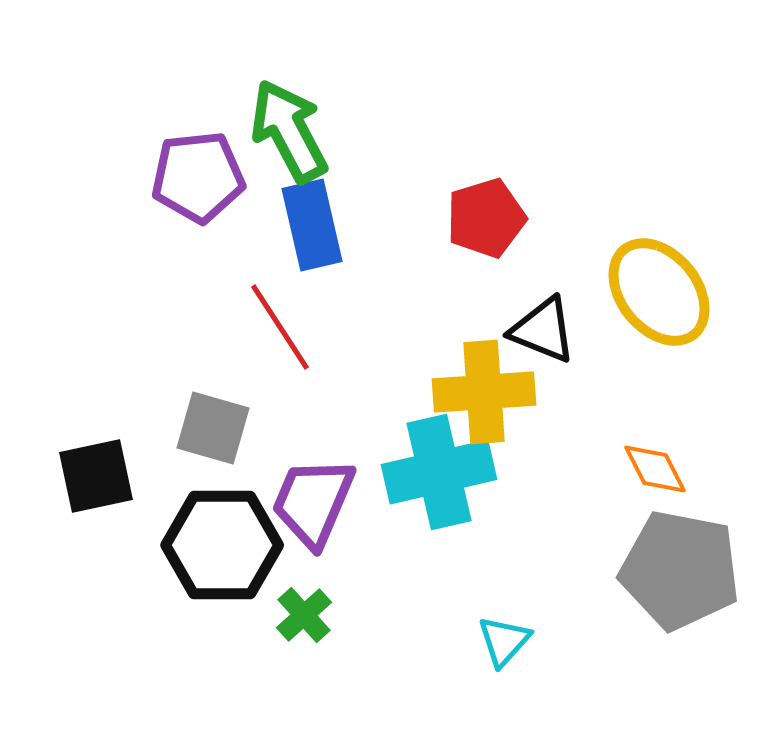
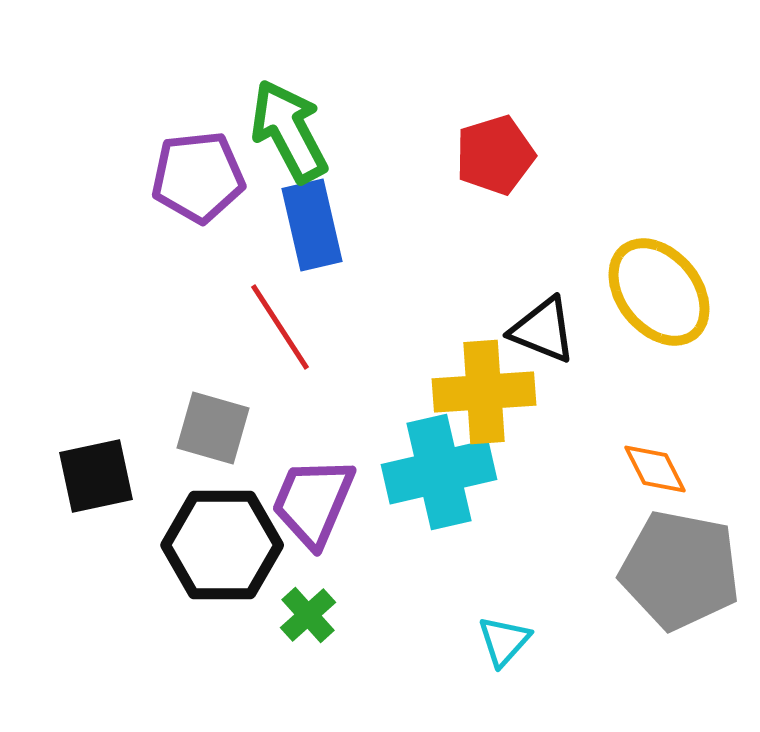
red pentagon: moved 9 px right, 63 px up
green cross: moved 4 px right
